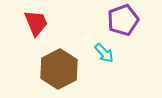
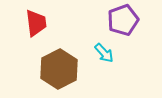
red trapezoid: rotated 16 degrees clockwise
